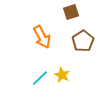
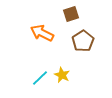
brown square: moved 2 px down
orange arrow: moved 4 px up; rotated 145 degrees clockwise
